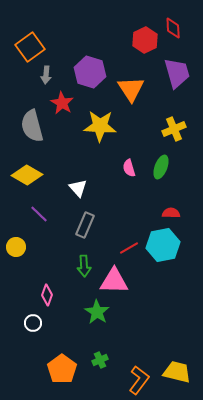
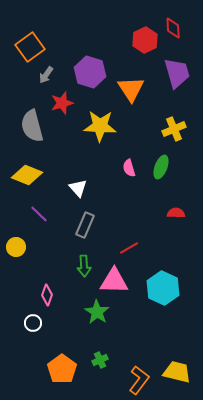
gray arrow: rotated 30 degrees clockwise
red star: rotated 25 degrees clockwise
yellow diamond: rotated 8 degrees counterclockwise
red semicircle: moved 5 px right
cyan hexagon: moved 43 px down; rotated 24 degrees counterclockwise
